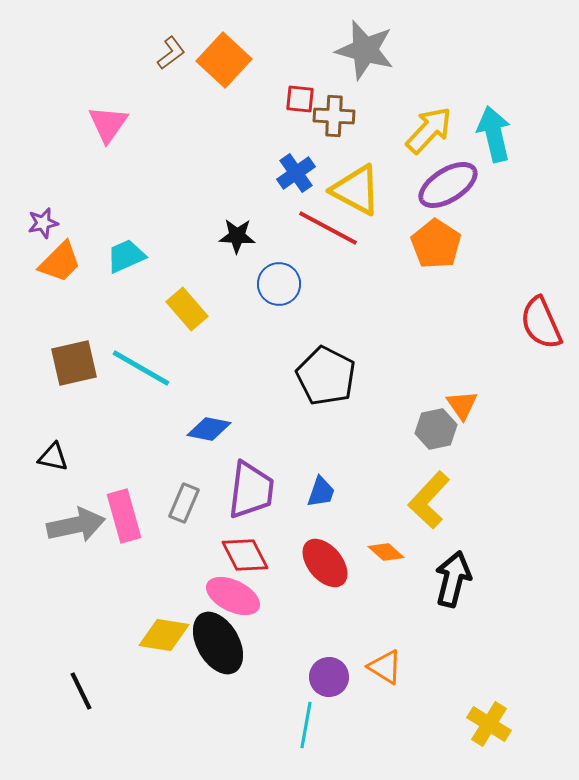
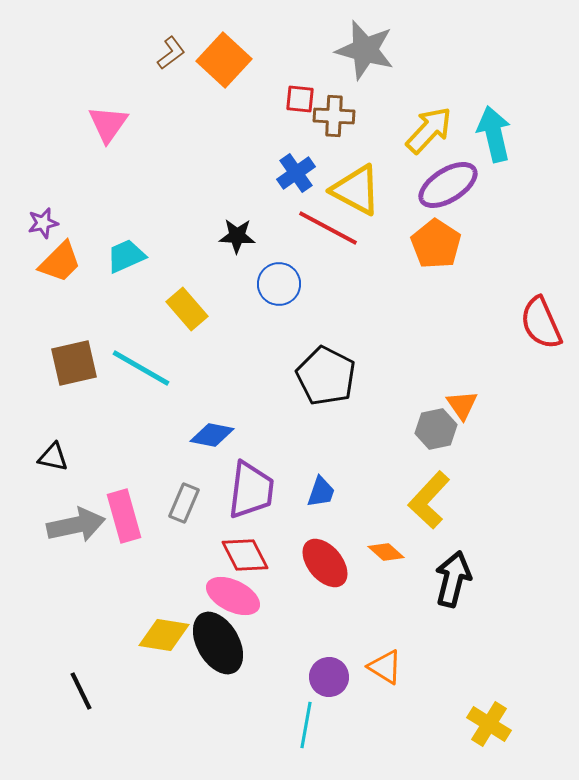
blue diamond at (209, 429): moved 3 px right, 6 px down
